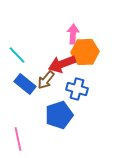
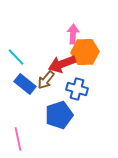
cyan line: moved 1 px left, 2 px down
